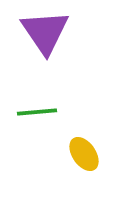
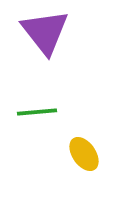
purple triangle: rotated 4 degrees counterclockwise
